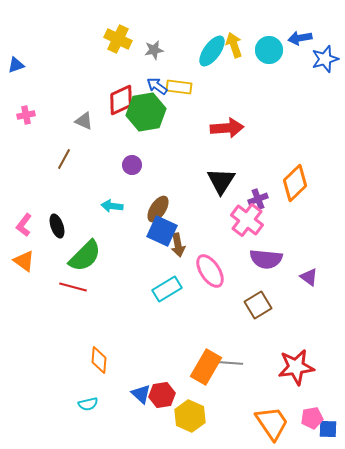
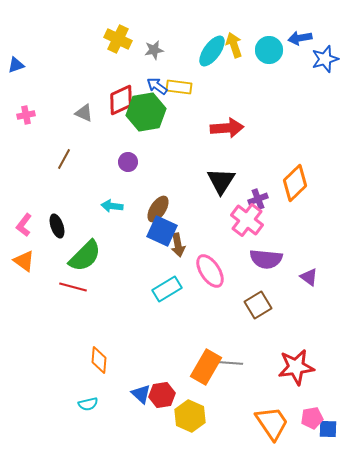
gray triangle at (84, 121): moved 8 px up
purple circle at (132, 165): moved 4 px left, 3 px up
